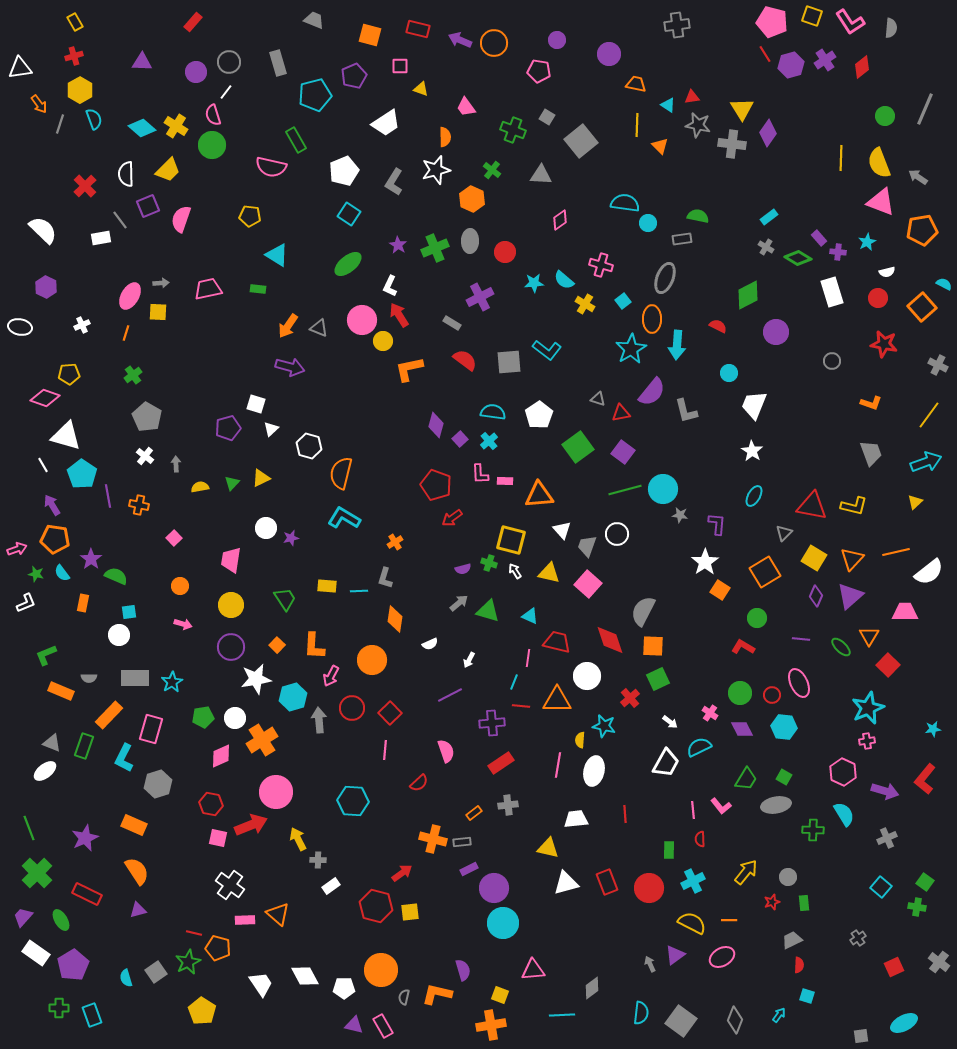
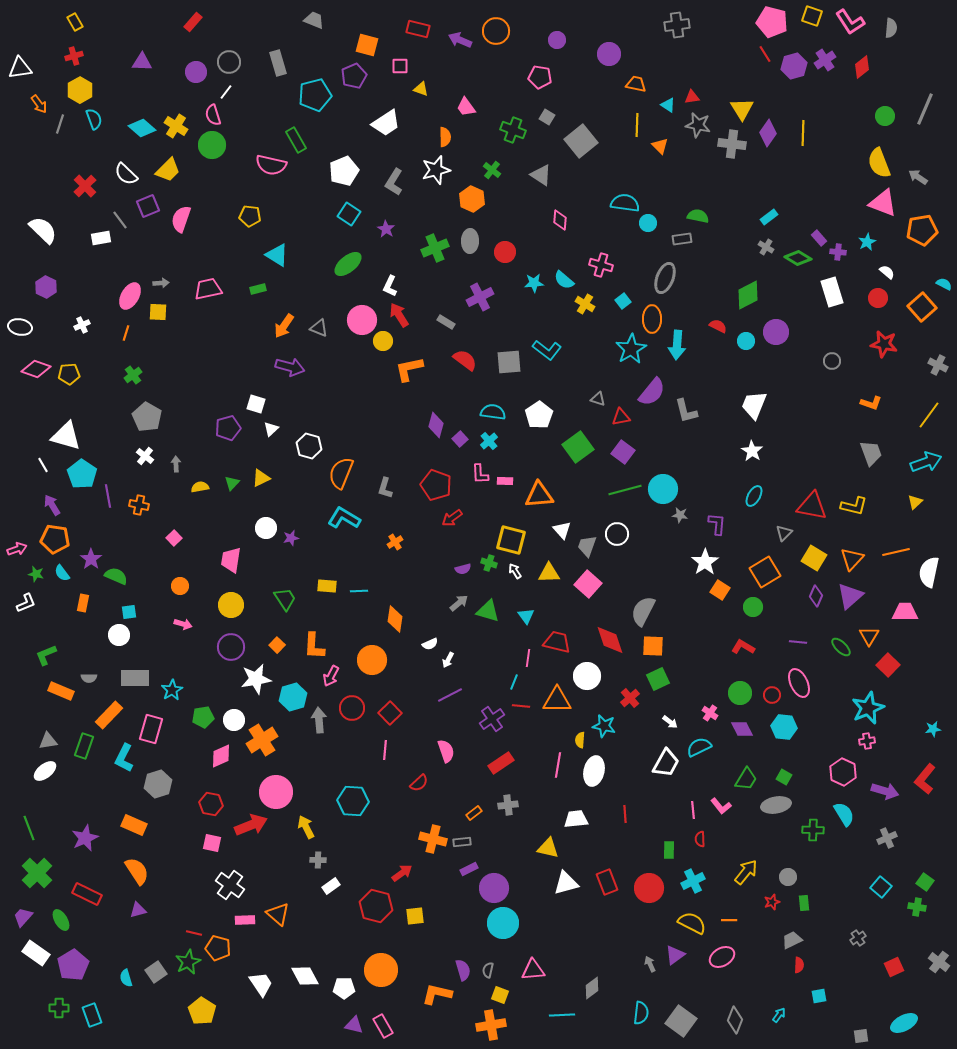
orange square at (370, 35): moved 3 px left, 10 px down
orange circle at (494, 43): moved 2 px right, 12 px up
purple hexagon at (791, 65): moved 3 px right, 1 px down
pink pentagon at (539, 71): moved 1 px right, 6 px down
yellow line at (841, 158): moved 38 px left, 25 px up
pink semicircle at (271, 167): moved 2 px up
white semicircle at (126, 174): rotated 45 degrees counterclockwise
gray triangle at (541, 175): rotated 30 degrees clockwise
pink triangle at (881, 202): moved 2 px right, 1 px down
pink diamond at (560, 220): rotated 50 degrees counterclockwise
purple star at (398, 245): moved 12 px left, 16 px up
white semicircle at (887, 272): rotated 126 degrees counterclockwise
green rectangle at (258, 289): rotated 21 degrees counterclockwise
gray rectangle at (452, 323): moved 6 px left, 1 px up
orange arrow at (288, 326): moved 4 px left
cyan circle at (729, 373): moved 17 px right, 32 px up
pink diamond at (45, 398): moved 9 px left, 29 px up
red triangle at (621, 413): moved 4 px down
orange semicircle at (341, 473): rotated 8 degrees clockwise
white semicircle at (929, 572): rotated 140 degrees clockwise
yellow triangle at (549, 573): rotated 15 degrees counterclockwise
gray L-shape at (385, 578): moved 90 px up
cyan triangle at (530, 616): moved 4 px left; rotated 30 degrees clockwise
green circle at (757, 618): moved 4 px left, 11 px up
purple line at (801, 639): moved 3 px left, 3 px down
white arrow at (469, 660): moved 21 px left
cyan star at (172, 682): moved 8 px down
white circle at (235, 718): moved 1 px left, 2 px down
purple cross at (492, 723): moved 4 px up; rotated 30 degrees counterclockwise
gray triangle at (52, 743): moved 4 px left, 2 px up; rotated 30 degrees counterclockwise
pink square at (218, 838): moved 6 px left, 5 px down
yellow arrow at (298, 839): moved 8 px right, 12 px up
yellow square at (410, 912): moved 5 px right, 4 px down
cyan square at (807, 996): moved 12 px right; rotated 28 degrees counterclockwise
gray semicircle at (404, 997): moved 84 px right, 27 px up
